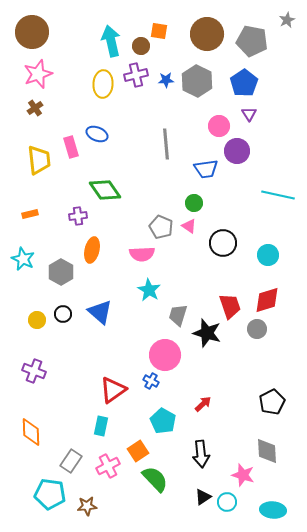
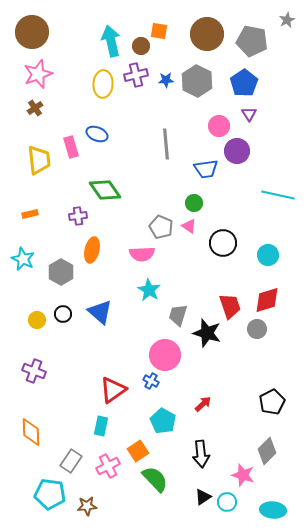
gray diamond at (267, 451): rotated 48 degrees clockwise
